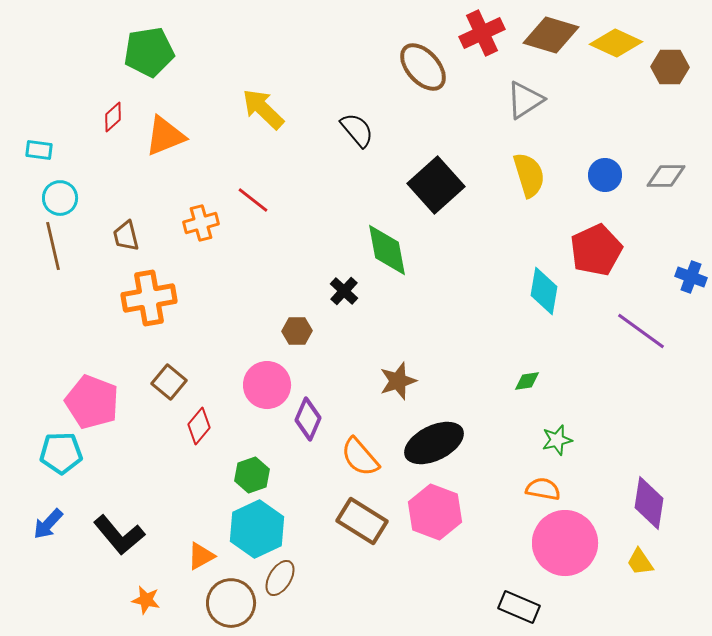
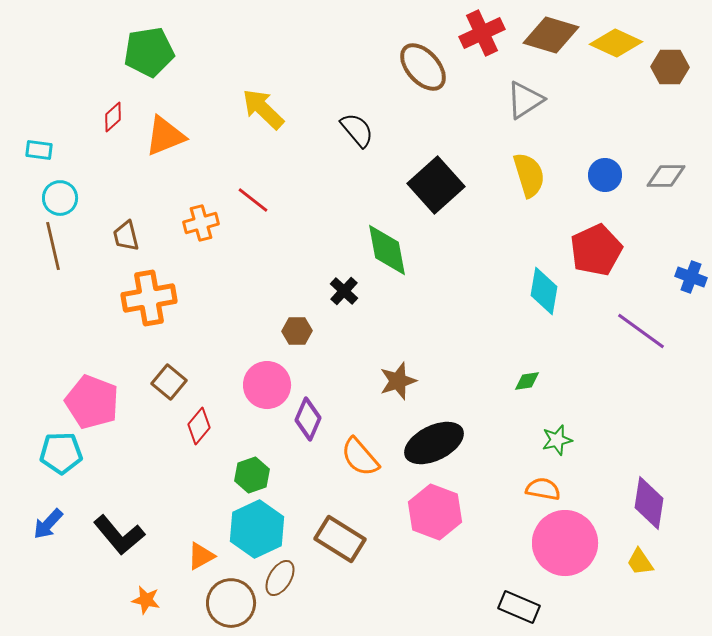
brown rectangle at (362, 521): moved 22 px left, 18 px down
